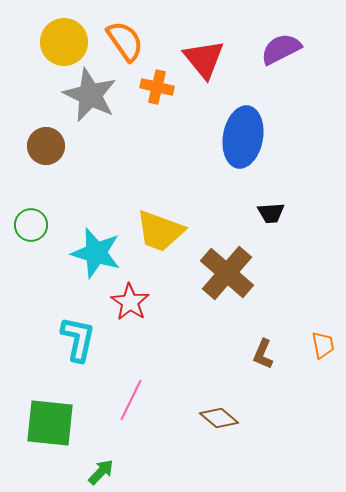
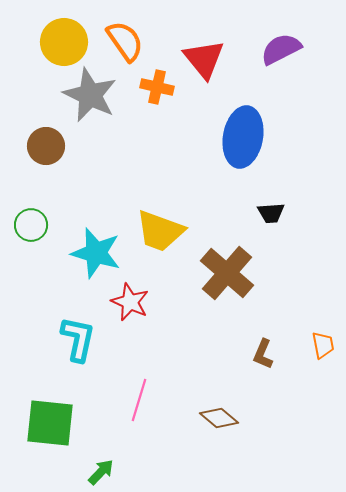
red star: rotated 9 degrees counterclockwise
pink line: moved 8 px right; rotated 9 degrees counterclockwise
